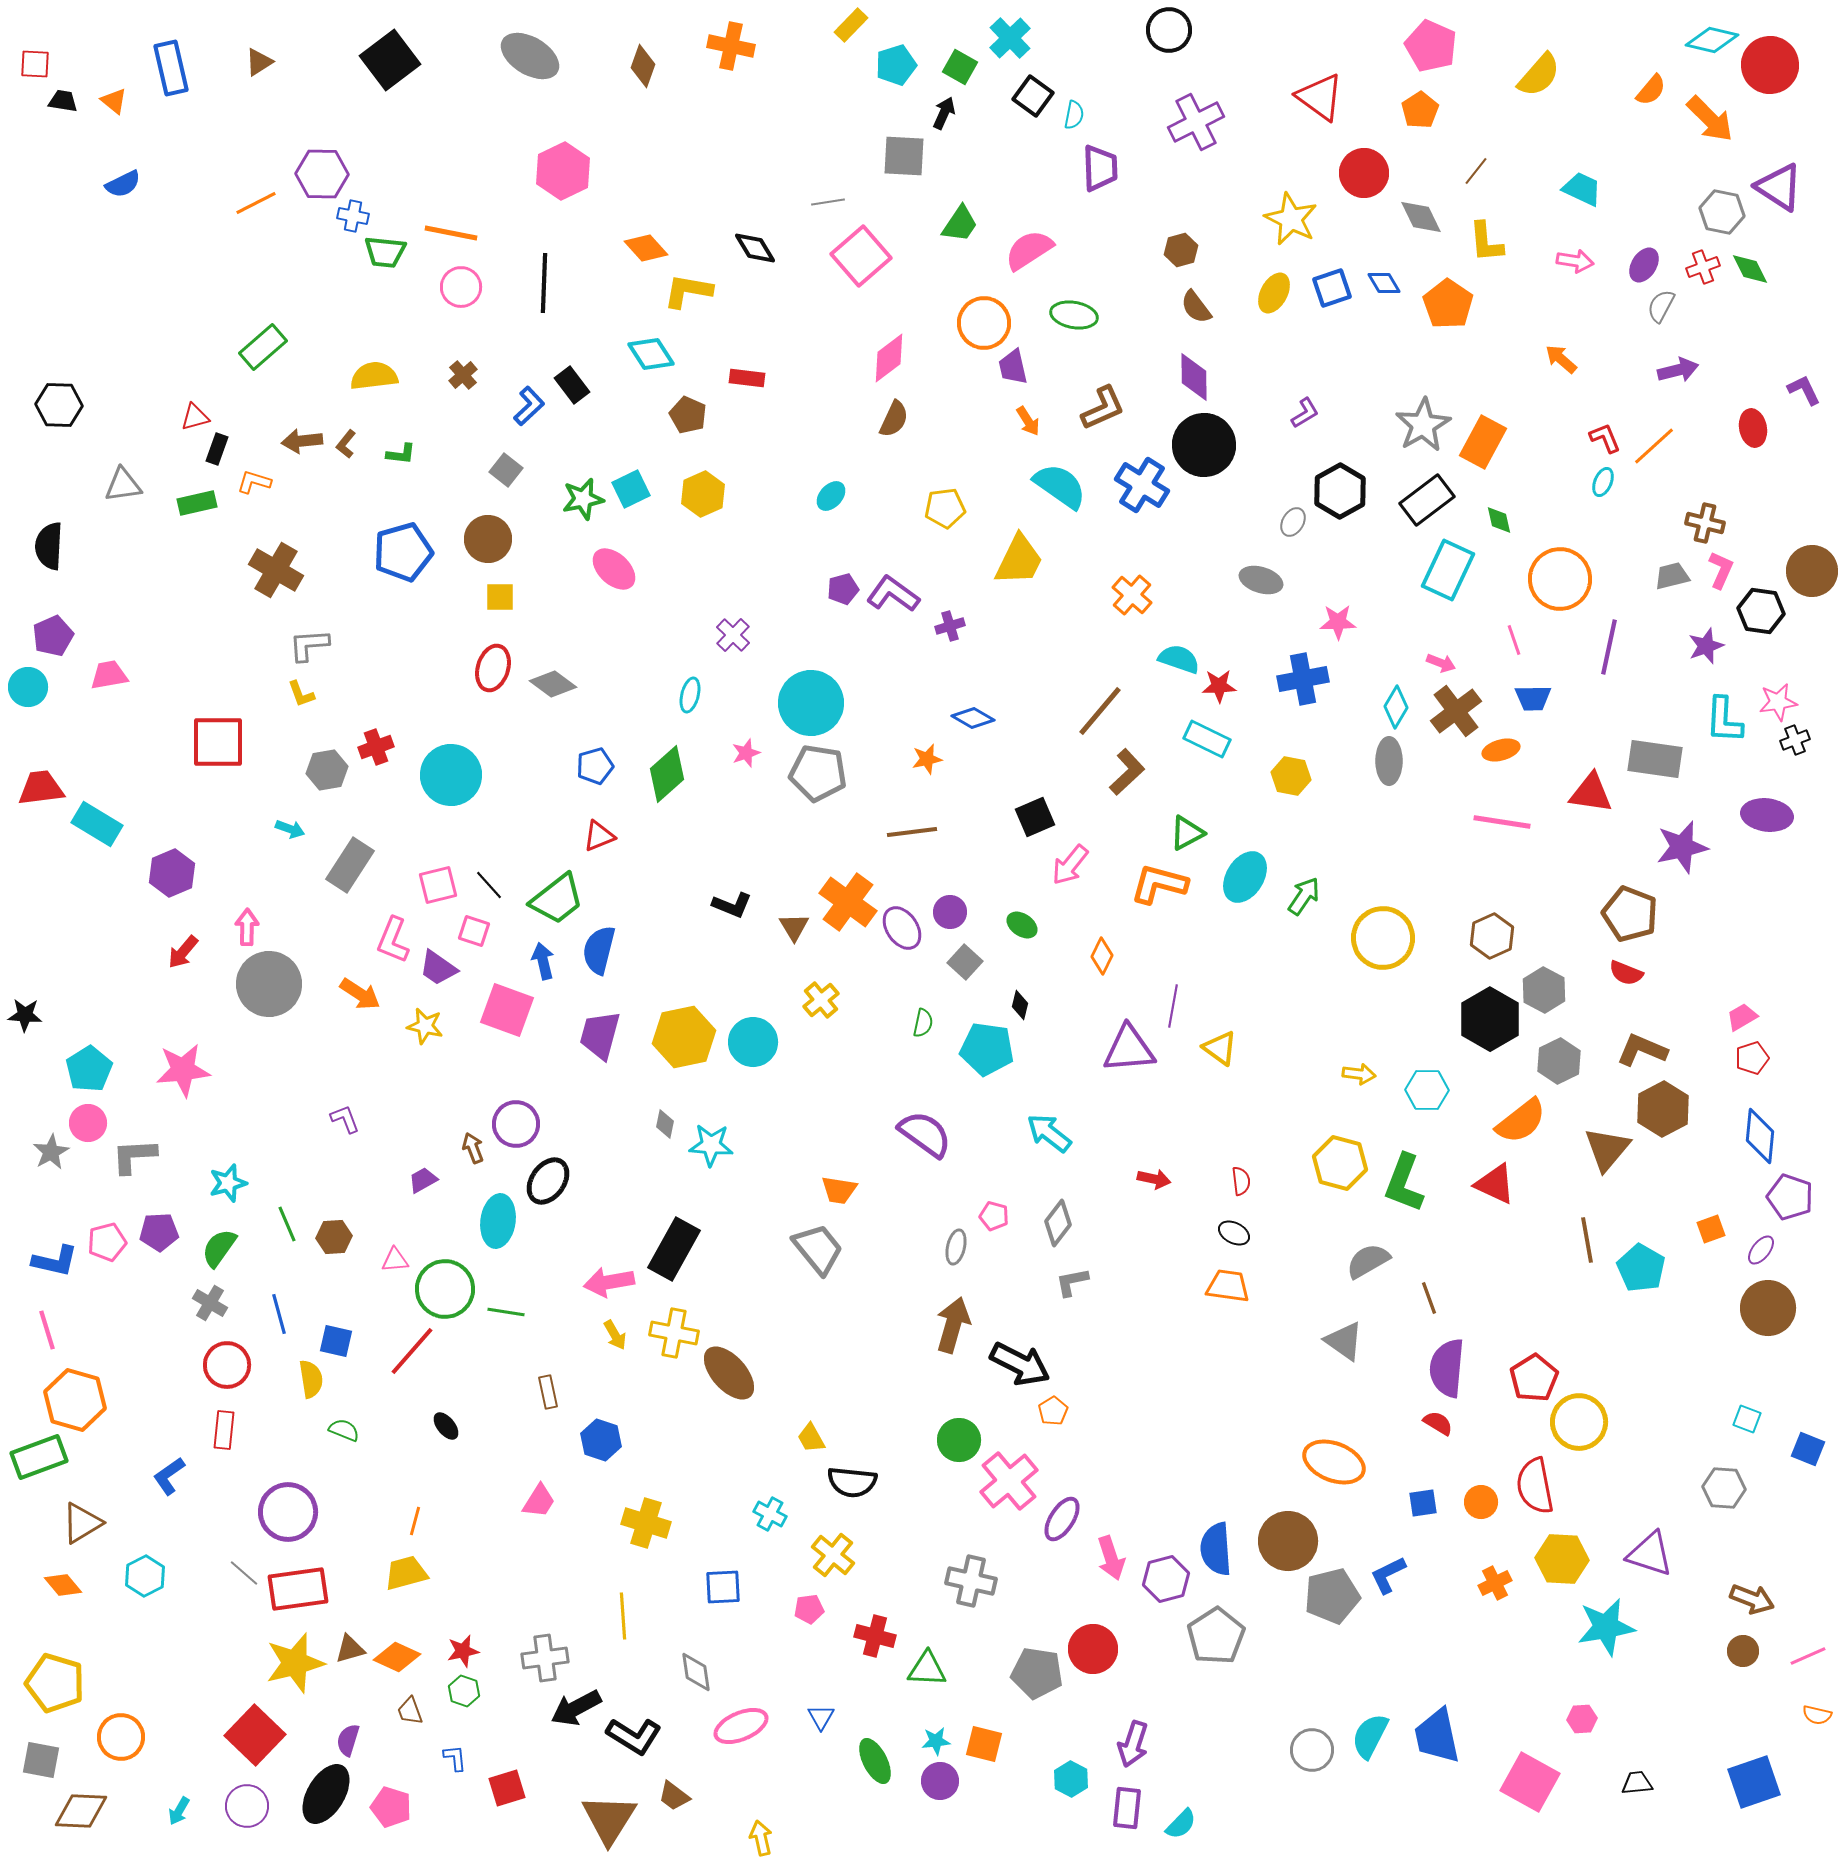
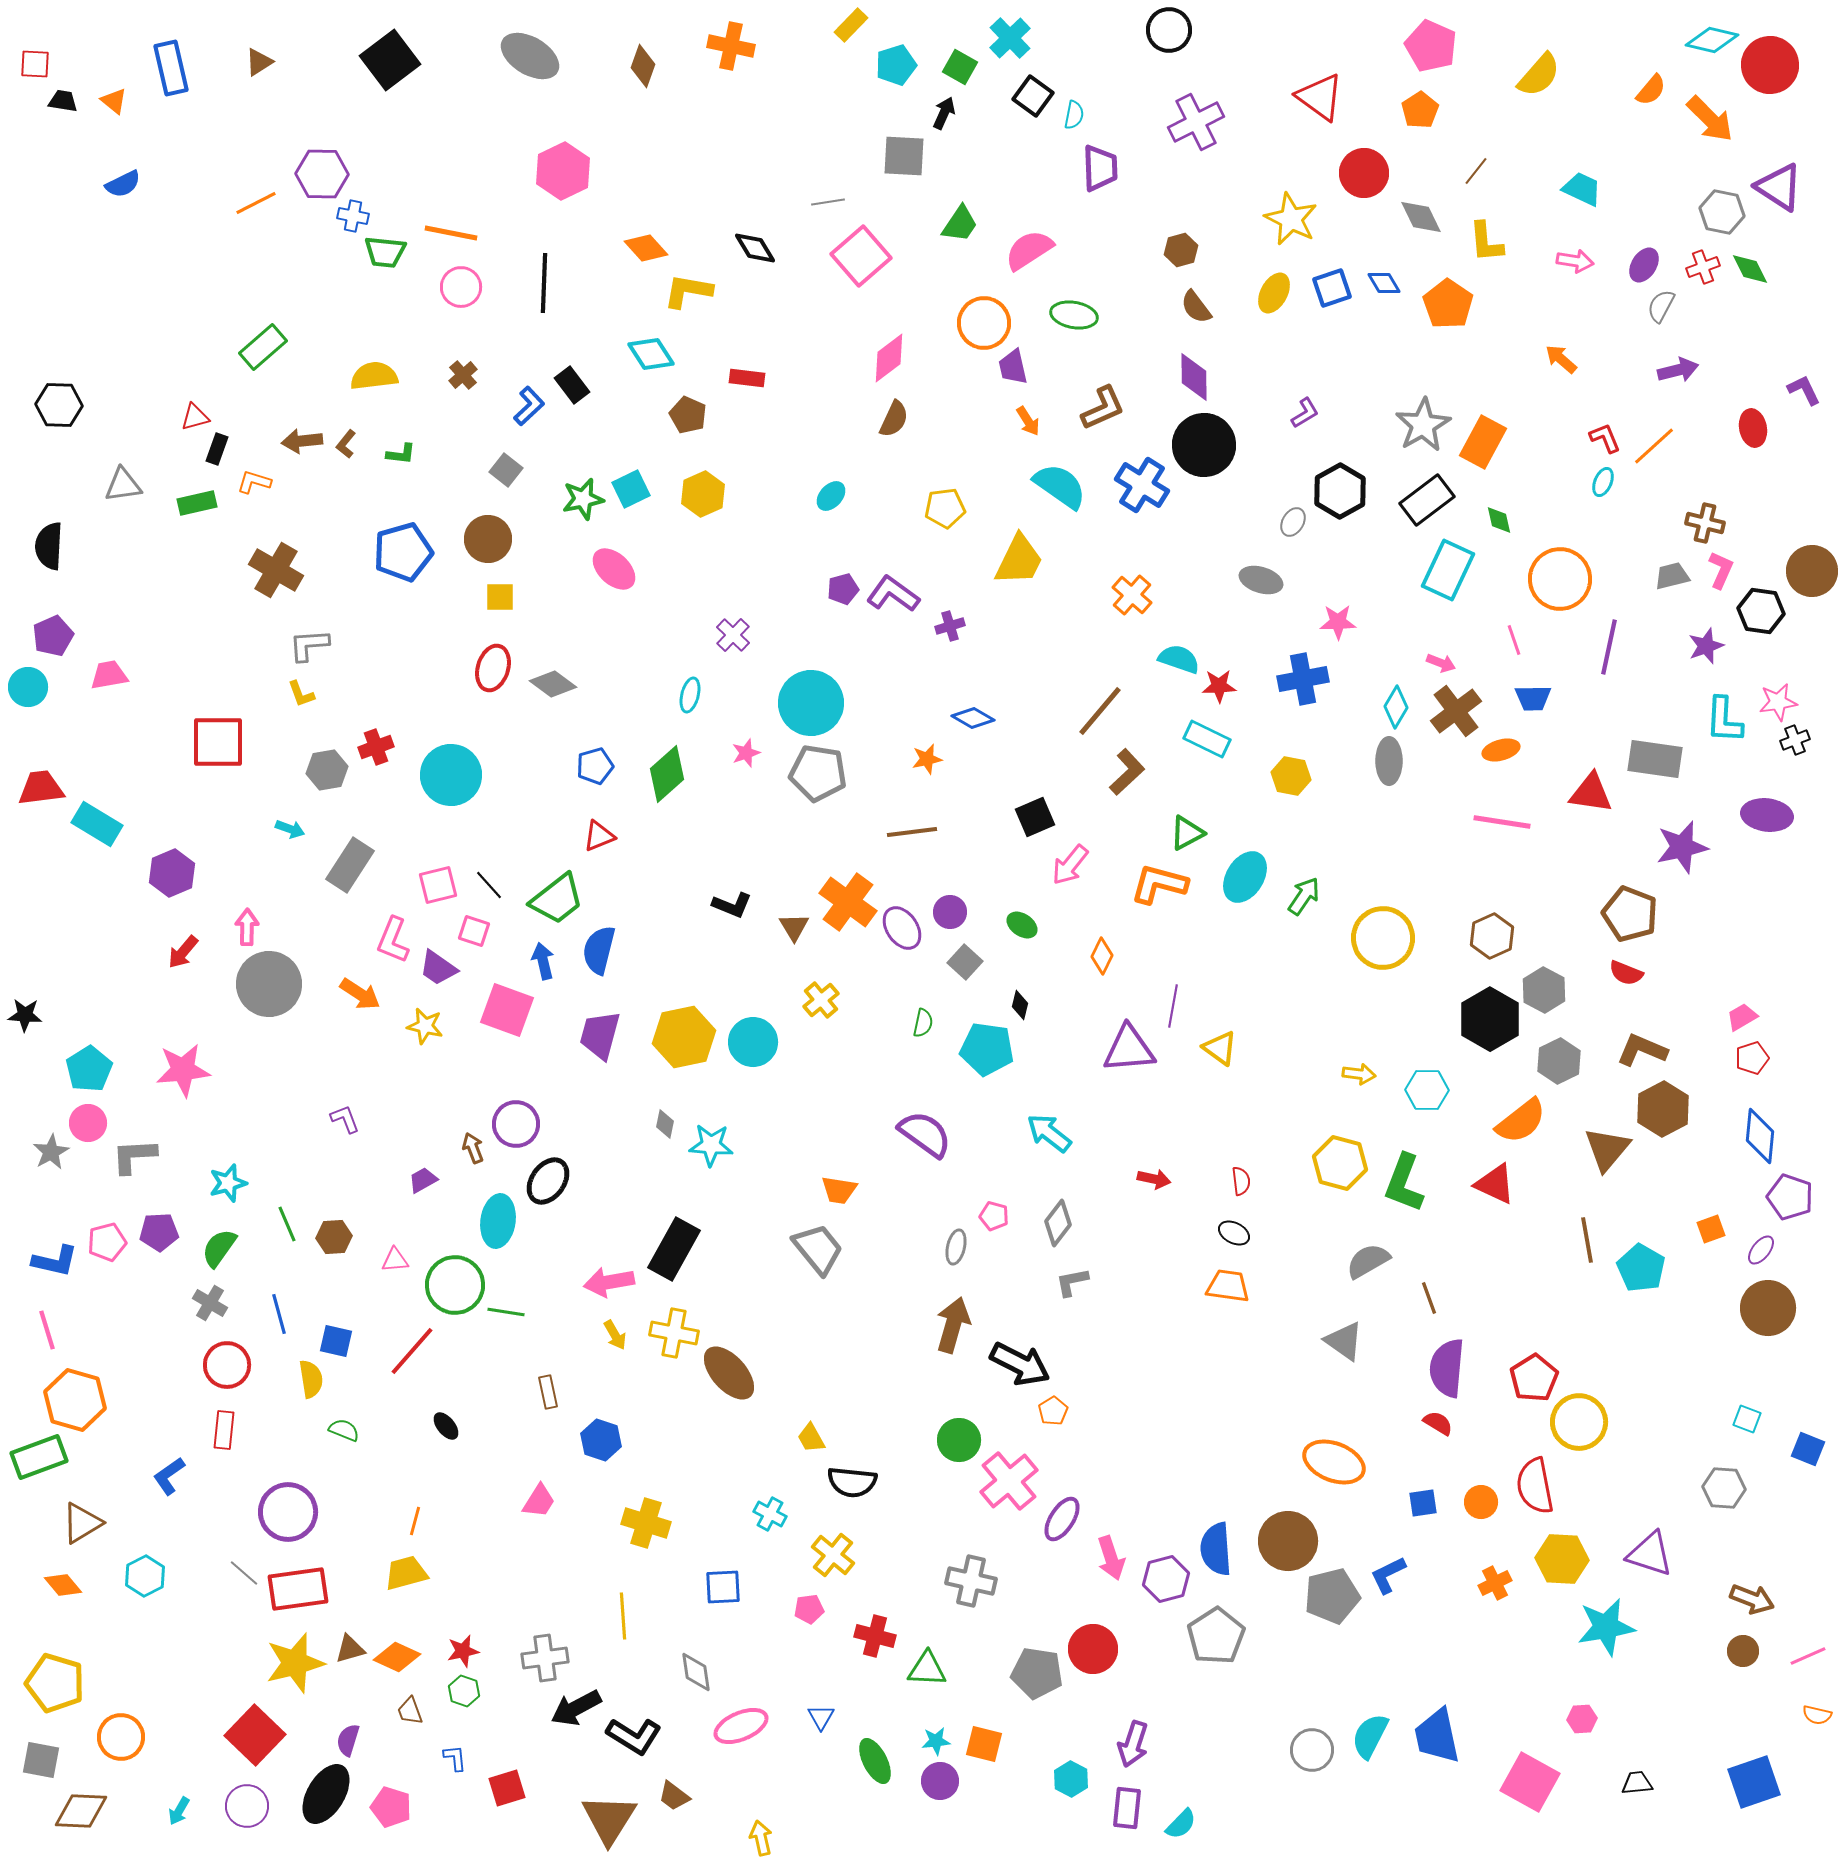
green circle at (445, 1289): moved 10 px right, 4 px up
